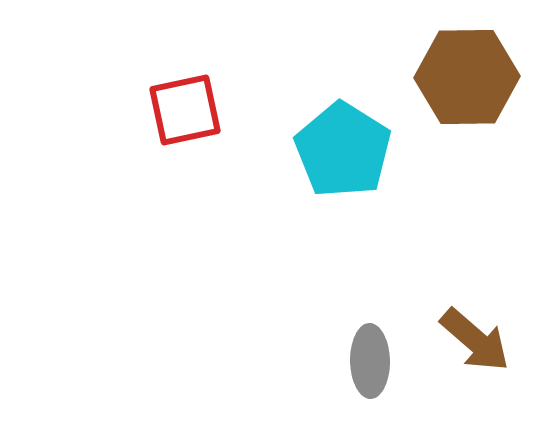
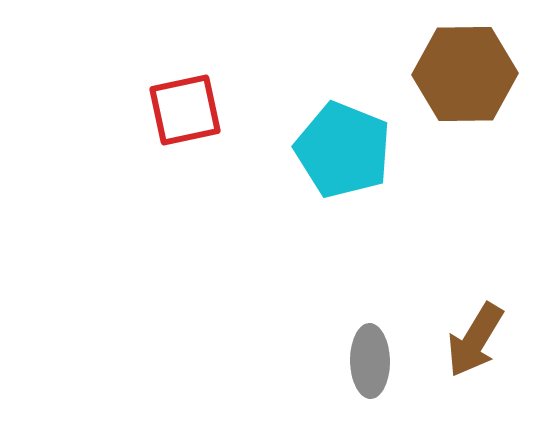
brown hexagon: moved 2 px left, 3 px up
cyan pentagon: rotated 10 degrees counterclockwise
brown arrow: rotated 80 degrees clockwise
